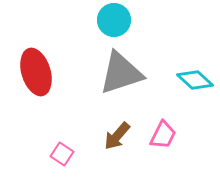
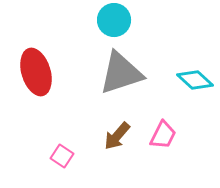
pink square: moved 2 px down
